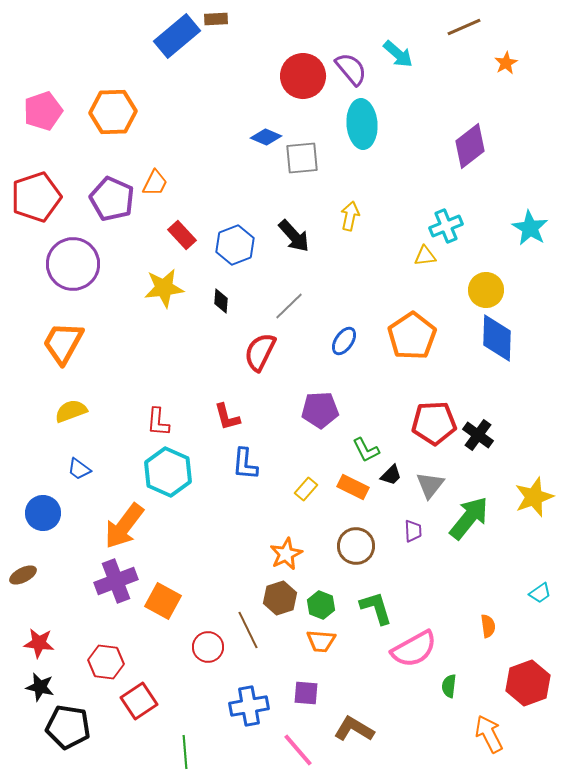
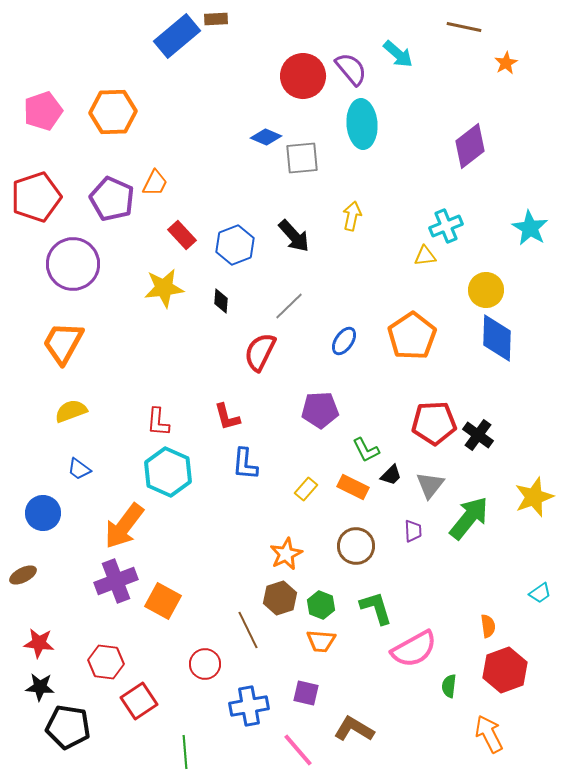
brown line at (464, 27): rotated 36 degrees clockwise
yellow arrow at (350, 216): moved 2 px right
red circle at (208, 647): moved 3 px left, 17 px down
red hexagon at (528, 683): moved 23 px left, 13 px up
black star at (40, 687): rotated 8 degrees counterclockwise
purple square at (306, 693): rotated 8 degrees clockwise
